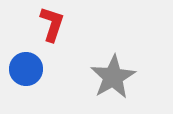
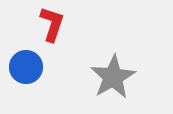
blue circle: moved 2 px up
